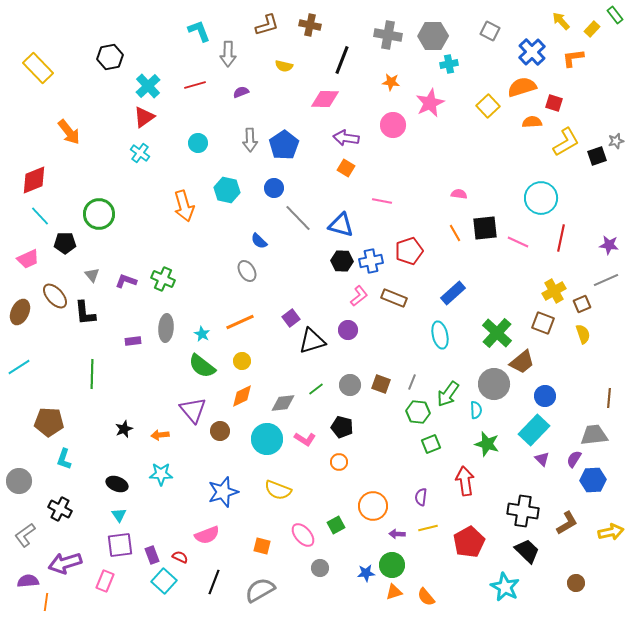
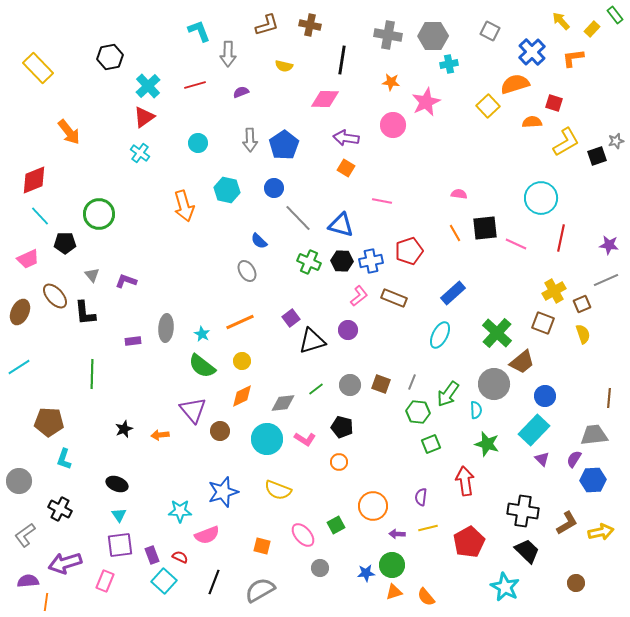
black line at (342, 60): rotated 12 degrees counterclockwise
orange semicircle at (522, 87): moved 7 px left, 3 px up
pink star at (430, 103): moved 4 px left, 1 px up
pink line at (518, 242): moved 2 px left, 2 px down
green cross at (163, 279): moved 146 px right, 17 px up
cyan ellipse at (440, 335): rotated 40 degrees clockwise
cyan star at (161, 474): moved 19 px right, 37 px down
yellow arrow at (611, 532): moved 10 px left
